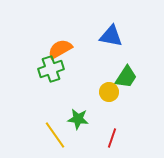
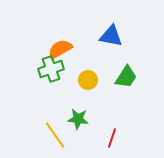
yellow circle: moved 21 px left, 12 px up
